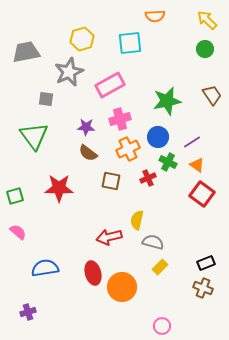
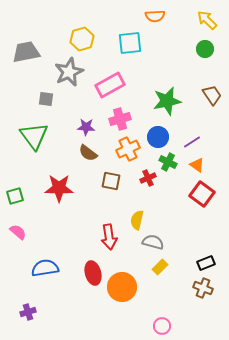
red arrow: rotated 85 degrees counterclockwise
